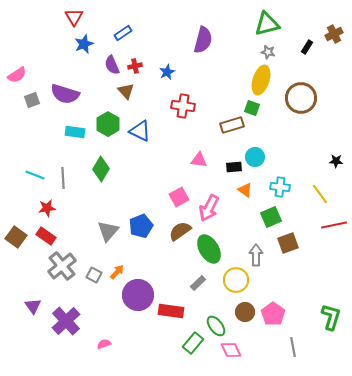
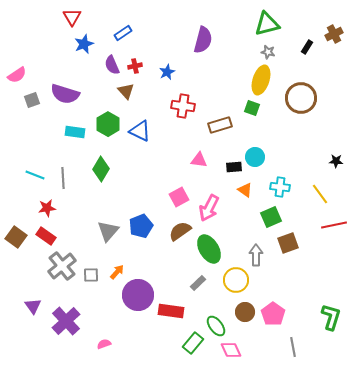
red triangle at (74, 17): moved 2 px left
brown rectangle at (232, 125): moved 12 px left
gray square at (94, 275): moved 3 px left; rotated 28 degrees counterclockwise
